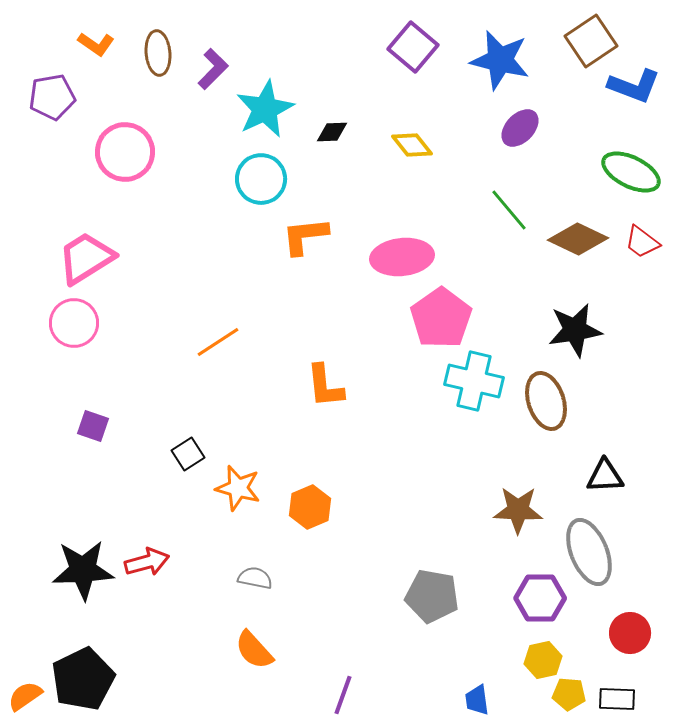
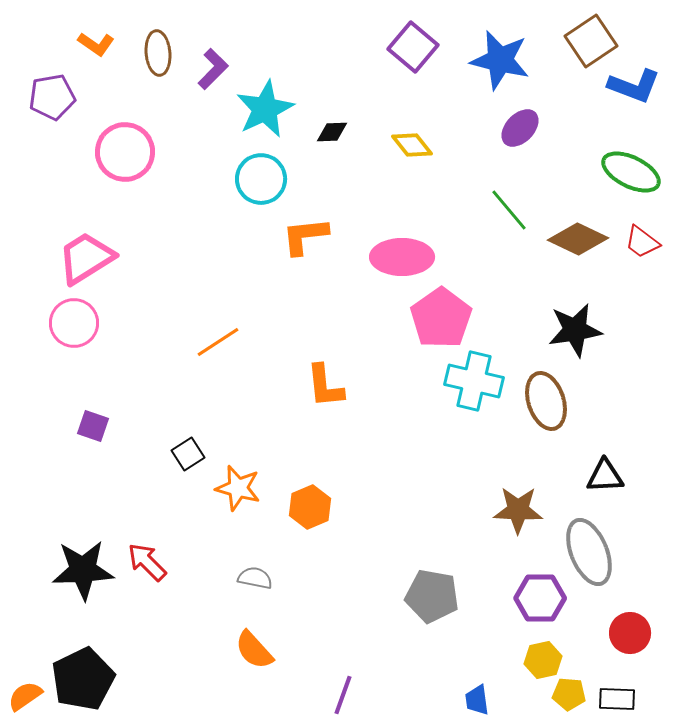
pink ellipse at (402, 257): rotated 6 degrees clockwise
red arrow at (147, 562): rotated 120 degrees counterclockwise
